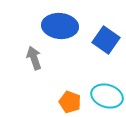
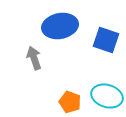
blue ellipse: rotated 16 degrees counterclockwise
blue square: rotated 16 degrees counterclockwise
